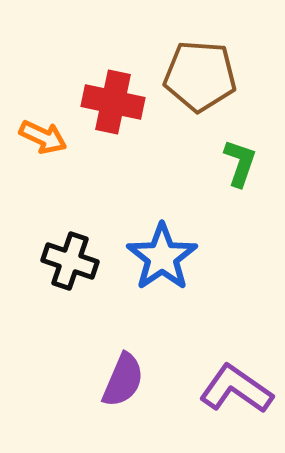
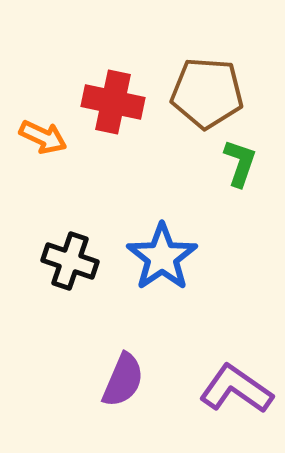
brown pentagon: moved 7 px right, 17 px down
